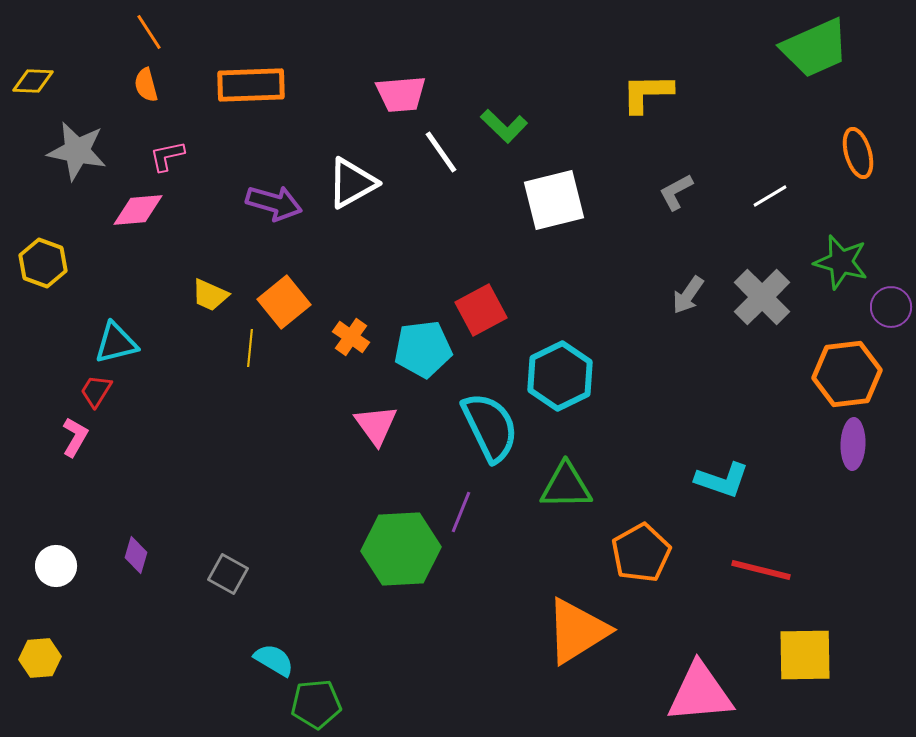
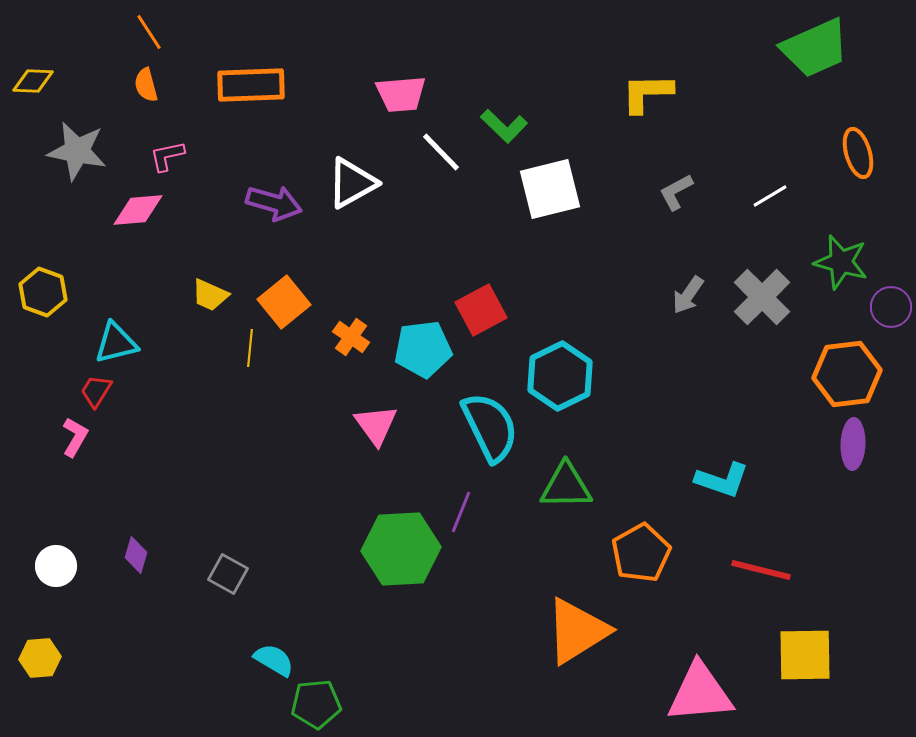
white line at (441, 152): rotated 9 degrees counterclockwise
white square at (554, 200): moved 4 px left, 11 px up
yellow hexagon at (43, 263): moved 29 px down
